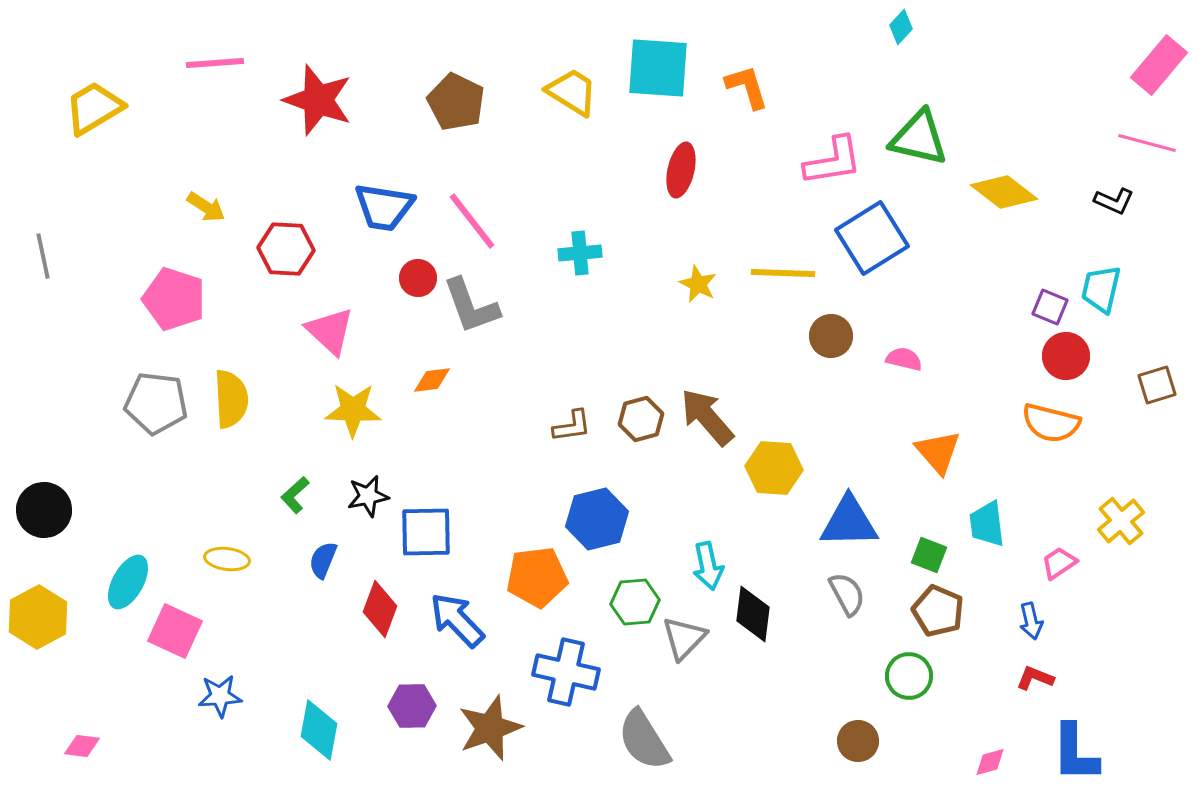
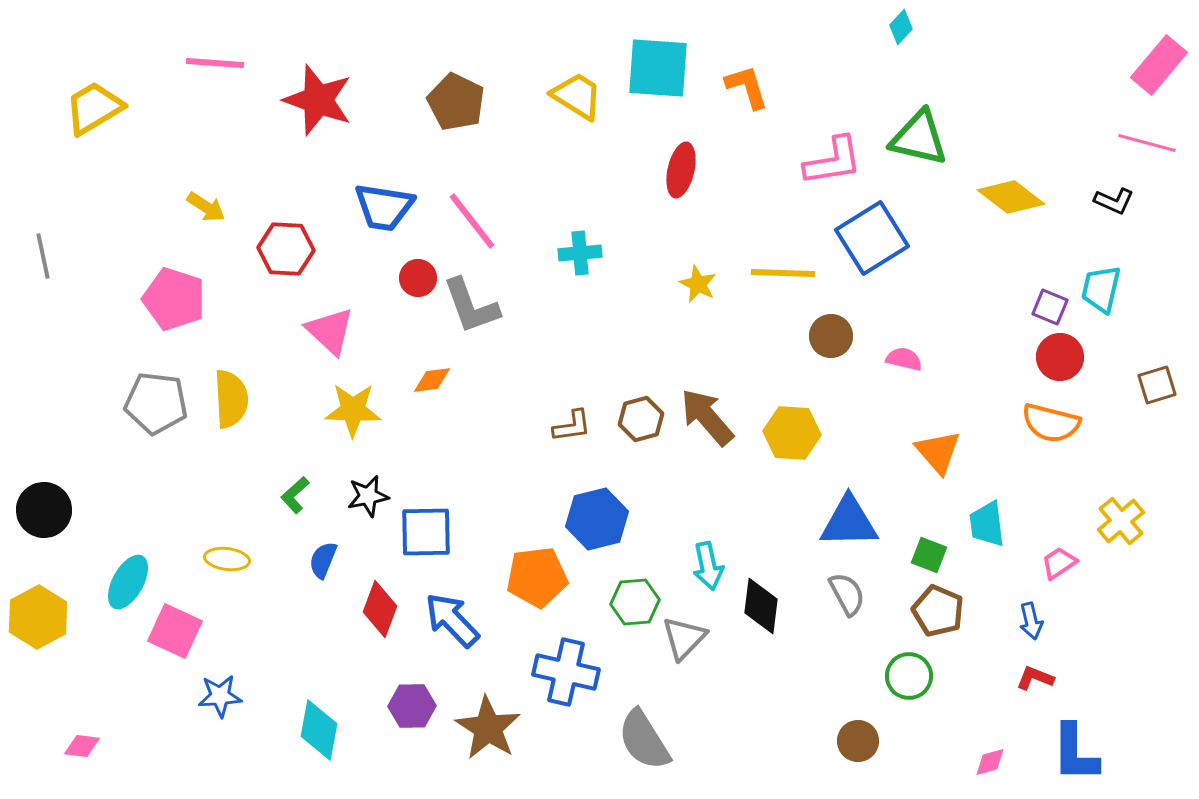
pink line at (215, 63): rotated 8 degrees clockwise
yellow trapezoid at (572, 92): moved 5 px right, 4 px down
yellow diamond at (1004, 192): moved 7 px right, 5 px down
red circle at (1066, 356): moved 6 px left, 1 px down
yellow hexagon at (774, 468): moved 18 px right, 35 px up
black diamond at (753, 614): moved 8 px right, 8 px up
blue arrow at (457, 620): moved 5 px left
brown star at (490, 728): moved 2 px left; rotated 20 degrees counterclockwise
